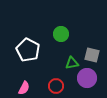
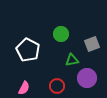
gray square: moved 11 px up; rotated 35 degrees counterclockwise
green triangle: moved 3 px up
red circle: moved 1 px right
